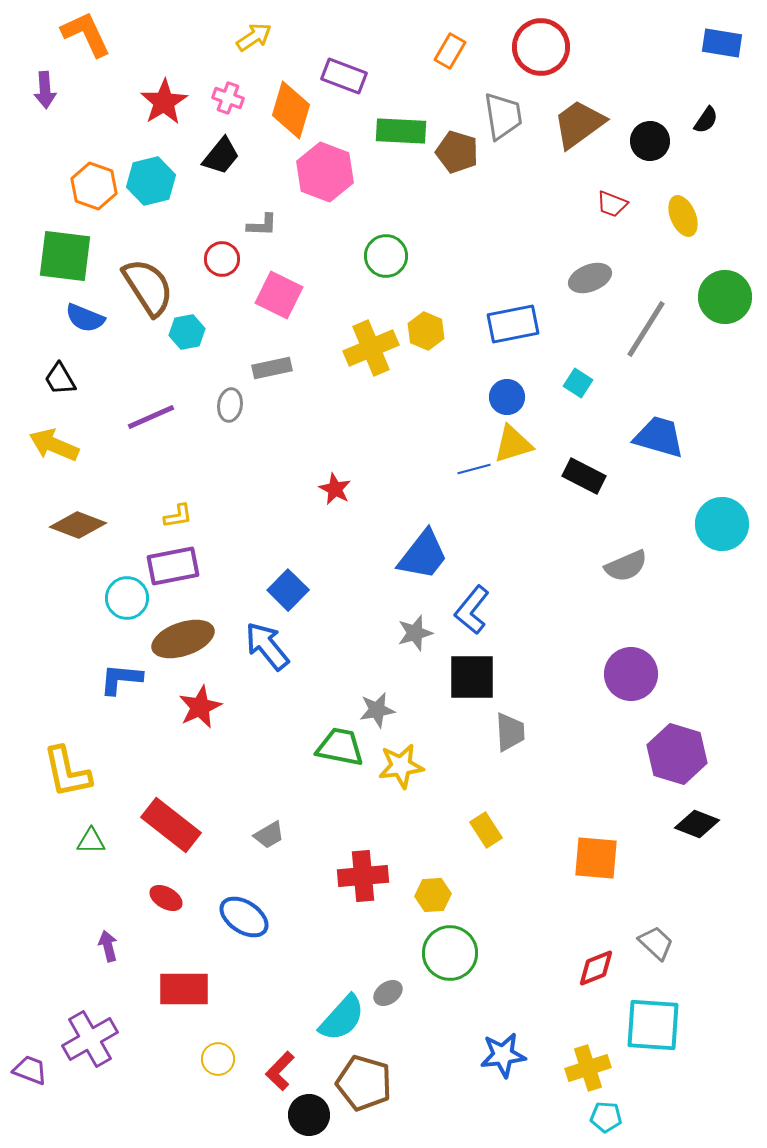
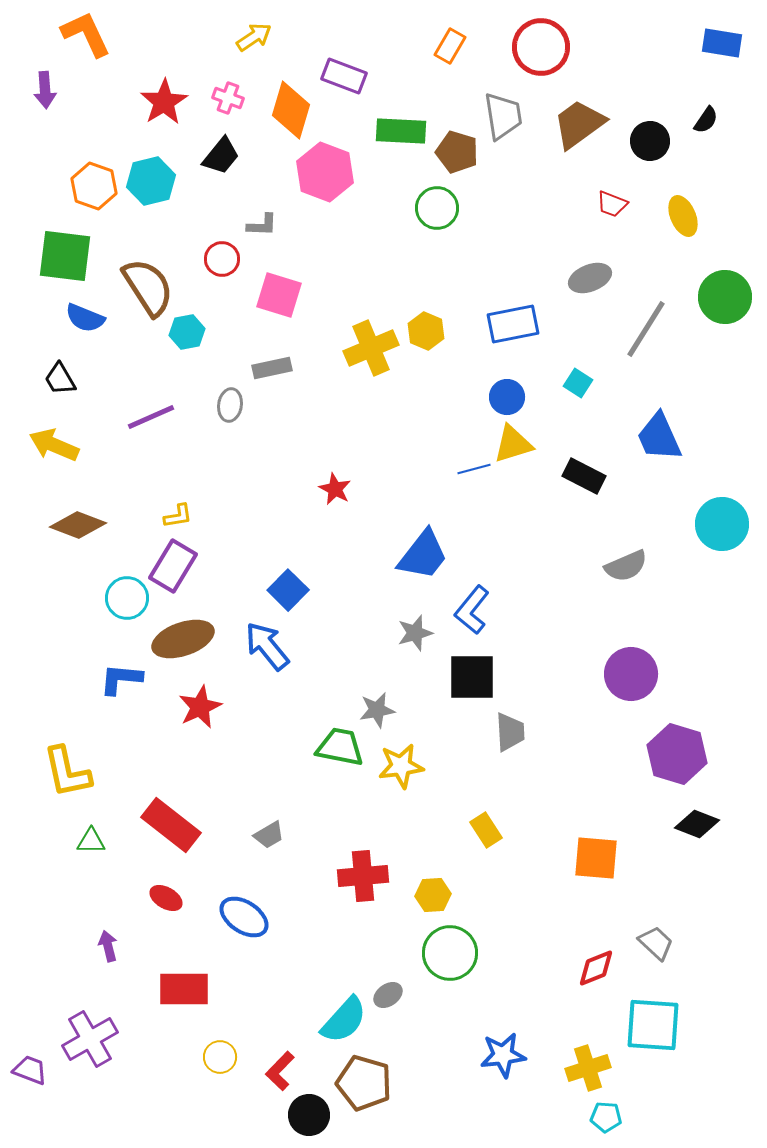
orange rectangle at (450, 51): moved 5 px up
green circle at (386, 256): moved 51 px right, 48 px up
pink square at (279, 295): rotated 9 degrees counterclockwise
blue trapezoid at (659, 437): rotated 130 degrees counterclockwise
purple rectangle at (173, 566): rotated 48 degrees counterclockwise
gray ellipse at (388, 993): moved 2 px down
cyan semicircle at (342, 1018): moved 2 px right, 2 px down
yellow circle at (218, 1059): moved 2 px right, 2 px up
